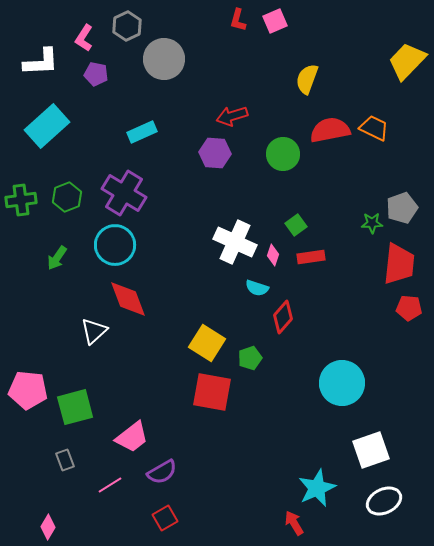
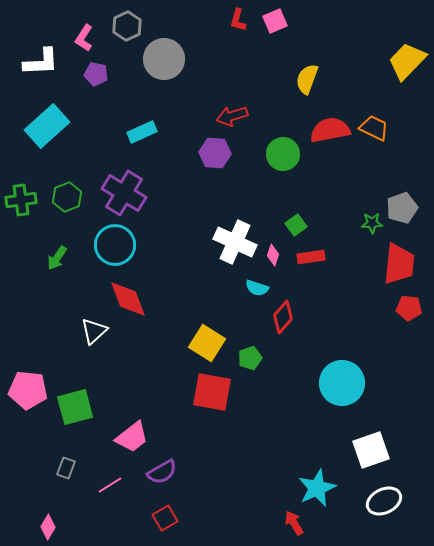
gray rectangle at (65, 460): moved 1 px right, 8 px down; rotated 40 degrees clockwise
